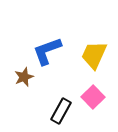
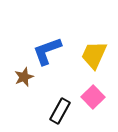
black rectangle: moved 1 px left
